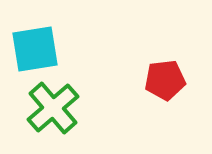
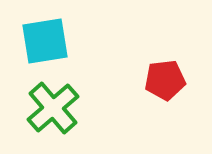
cyan square: moved 10 px right, 8 px up
